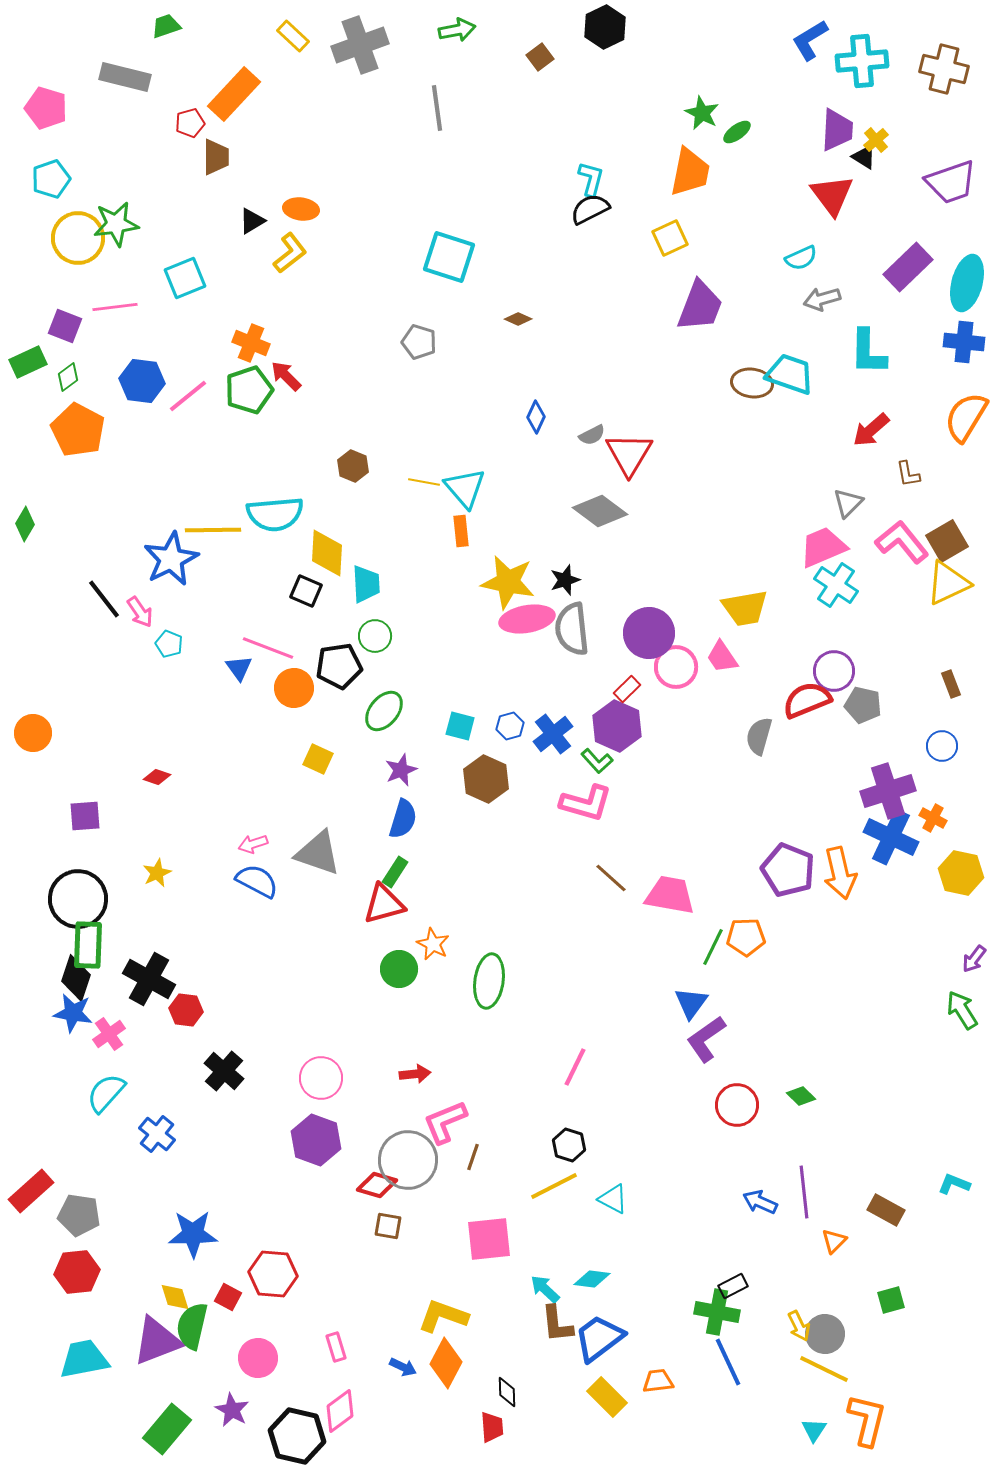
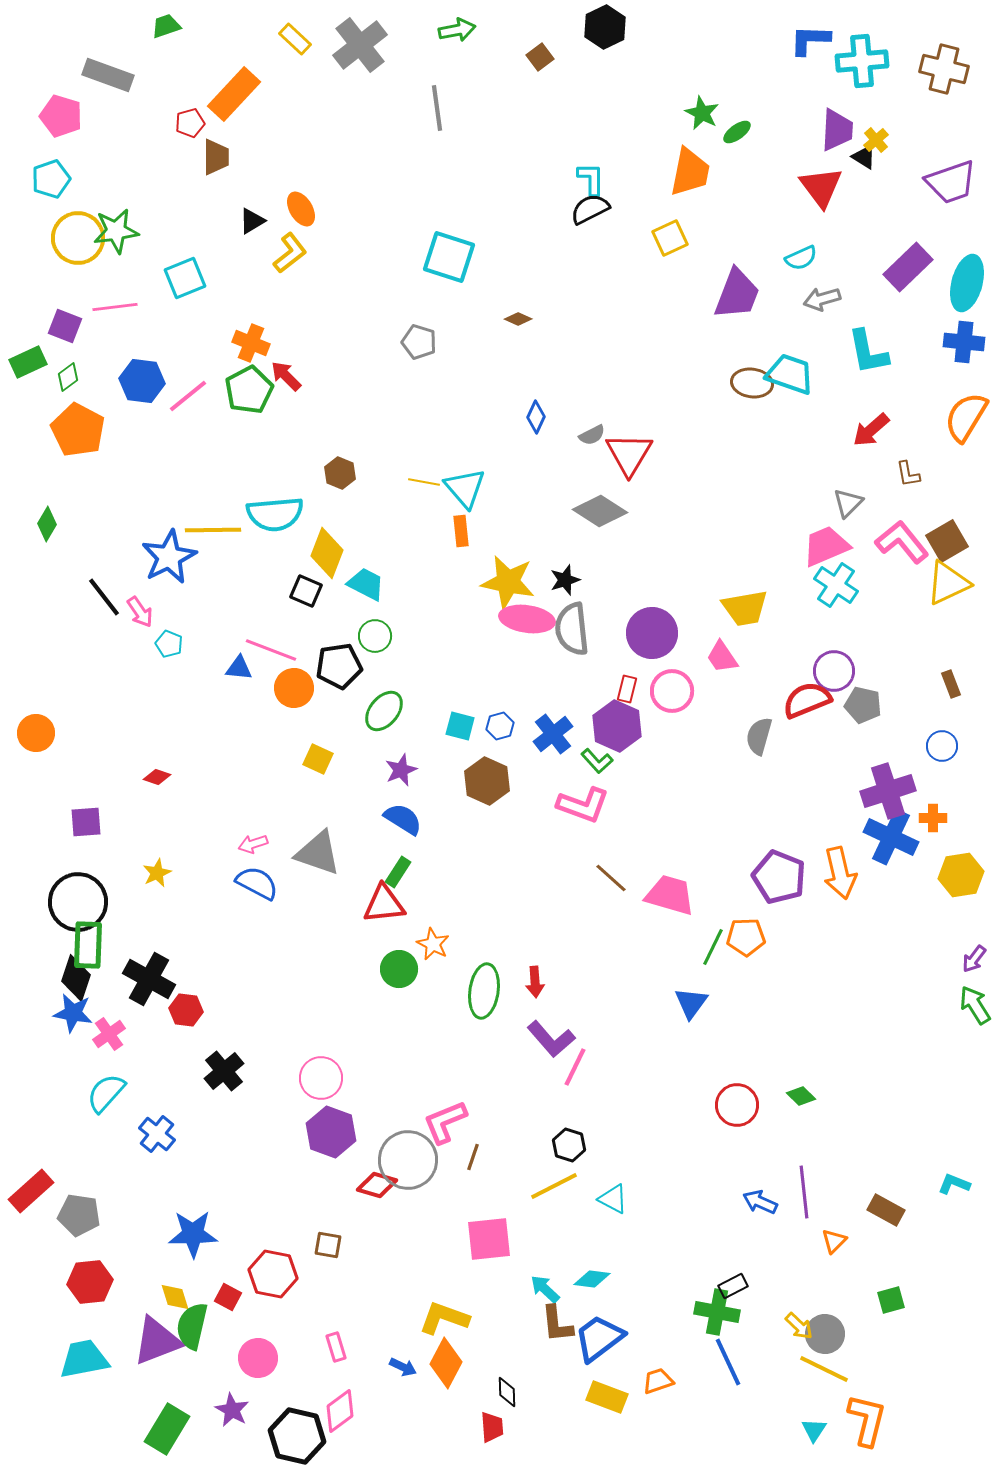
yellow rectangle at (293, 36): moved 2 px right, 3 px down
blue L-shape at (810, 40): rotated 33 degrees clockwise
gray cross at (360, 45): rotated 18 degrees counterclockwise
gray rectangle at (125, 77): moved 17 px left, 2 px up; rotated 6 degrees clockwise
pink pentagon at (46, 108): moved 15 px right, 8 px down
cyan L-shape at (591, 179): rotated 15 degrees counterclockwise
red triangle at (832, 195): moved 11 px left, 8 px up
orange ellipse at (301, 209): rotated 52 degrees clockwise
green star at (116, 224): moved 7 px down
purple trapezoid at (700, 306): moved 37 px right, 12 px up
cyan L-shape at (868, 352): rotated 12 degrees counterclockwise
green pentagon at (249, 390): rotated 9 degrees counterclockwise
brown hexagon at (353, 466): moved 13 px left, 7 px down
gray diamond at (600, 511): rotated 4 degrees counterclockwise
green diamond at (25, 524): moved 22 px right
pink trapezoid at (823, 547): moved 3 px right, 1 px up
yellow diamond at (327, 553): rotated 18 degrees clockwise
blue star at (171, 559): moved 2 px left, 2 px up
cyan trapezoid at (366, 584): rotated 60 degrees counterclockwise
black line at (104, 599): moved 2 px up
pink ellipse at (527, 619): rotated 18 degrees clockwise
purple circle at (649, 633): moved 3 px right
pink line at (268, 648): moved 3 px right, 2 px down
pink circle at (676, 667): moved 4 px left, 24 px down
blue triangle at (239, 668): rotated 48 degrees counterclockwise
red rectangle at (627, 689): rotated 32 degrees counterclockwise
blue hexagon at (510, 726): moved 10 px left
orange circle at (33, 733): moved 3 px right
brown hexagon at (486, 779): moved 1 px right, 2 px down
pink L-shape at (586, 803): moved 3 px left, 2 px down; rotated 4 degrees clockwise
purple square at (85, 816): moved 1 px right, 6 px down
orange cross at (933, 818): rotated 28 degrees counterclockwise
blue semicircle at (403, 819): rotated 75 degrees counterclockwise
purple pentagon at (788, 870): moved 9 px left, 7 px down
green rectangle at (395, 872): moved 3 px right
yellow hexagon at (961, 873): moved 2 px down; rotated 21 degrees counterclockwise
blue semicircle at (257, 881): moved 2 px down
pink trapezoid at (670, 895): rotated 6 degrees clockwise
black circle at (78, 899): moved 3 px down
red triangle at (384, 904): rotated 9 degrees clockwise
green ellipse at (489, 981): moved 5 px left, 10 px down
green arrow at (962, 1010): moved 13 px right, 5 px up
purple L-shape at (706, 1039): moved 155 px left; rotated 96 degrees counterclockwise
black cross at (224, 1071): rotated 9 degrees clockwise
red arrow at (415, 1074): moved 120 px right, 92 px up; rotated 92 degrees clockwise
purple hexagon at (316, 1140): moved 15 px right, 8 px up
brown square at (388, 1226): moved 60 px left, 19 px down
red hexagon at (77, 1272): moved 13 px right, 10 px down
red hexagon at (273, 1274): rotated 6 degrees clockwise
yellow L-shape at (443, 1316): moved 1 px right, 2 px down
yellow arrow at (799, 1326): rotated 20 degrees counterclockwise
orange trapezoid at (658, 1381): rotated 12 degrees counterclockwise
yellow rectangle at (607, 1397): rotated 24 degrees counterclockwise
green rectangle at (167, 1429): rotated 9 degrees counterclockwise
